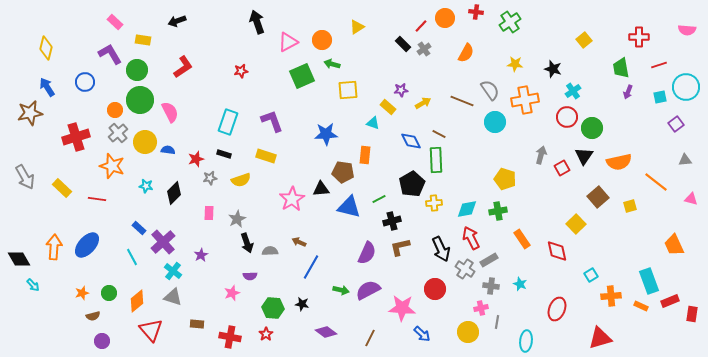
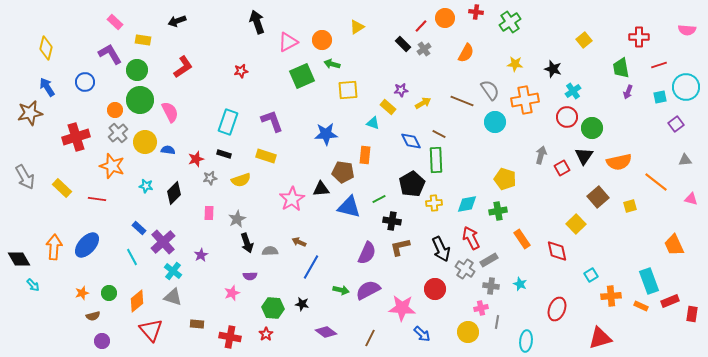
cyan diamond at (467, 209): moved 5 px up
black cross at (392, 221): rotated 24 degrees clockwise
